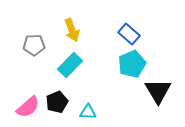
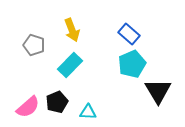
gray pentagon: rotated 20 degrees clockwise
